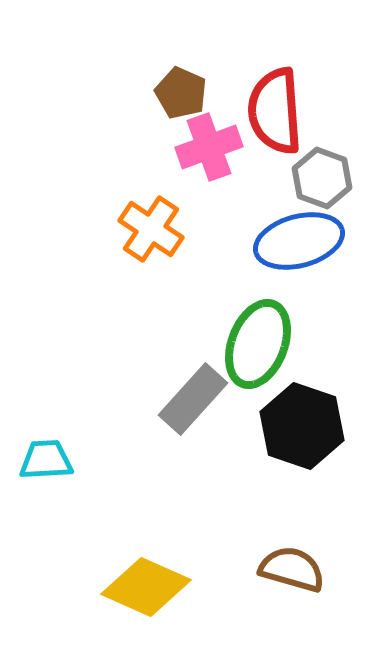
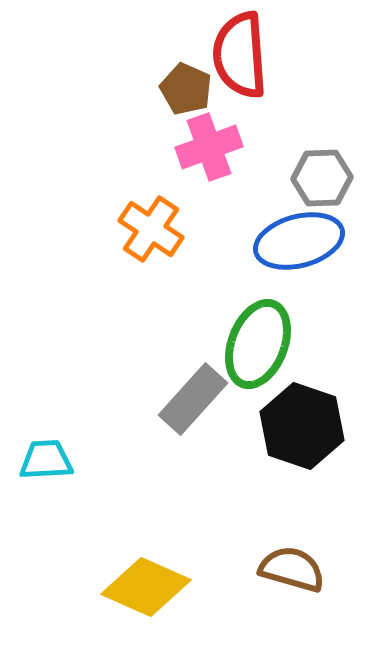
brown pentagon: moved 5 px right, 4 px up
red semicircle: moved 35 px left, 56 px up
gray hexagon: rotated 22 degrees counterclockwise
